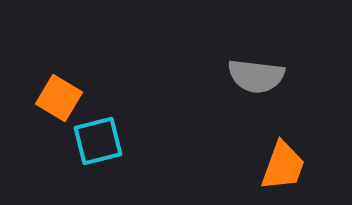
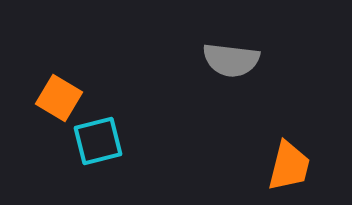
gray semicircle: moved 25 px left, 16 px up
orange trapezoid: moved 6 px right; rotated 6 degrees counterclockwise
